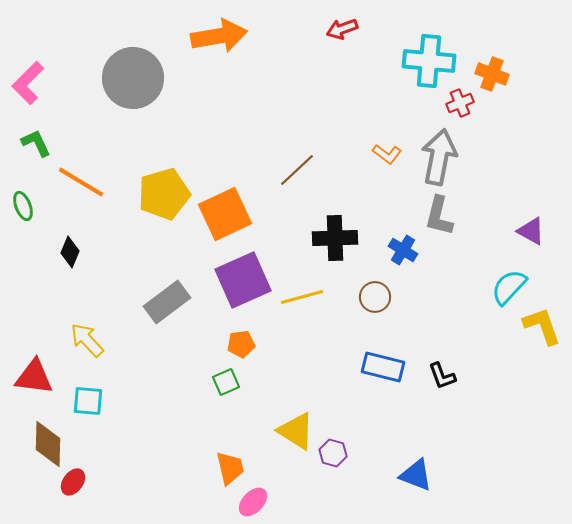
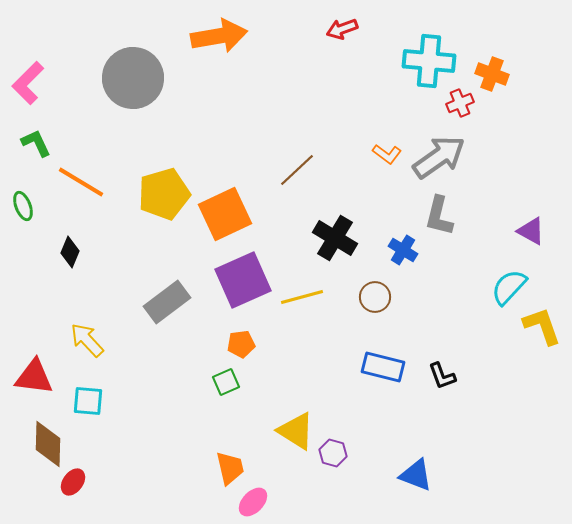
gray arrow: rotated 44 degrees clockwise
black cross: rotated 33 degrees clockwise
